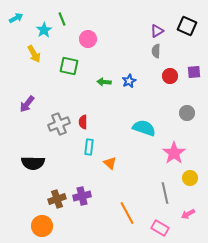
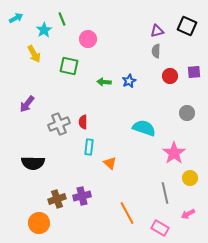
purple triangle: rotated 16 degrees clockwise
orange circle: moved 3 px left, 3 px up
